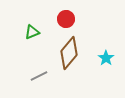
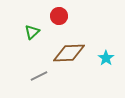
red circle: moved 7 px left, 3 px up
green triangle: rotated 21 degrees counterclockwise
brown diamond: rotated 48 degrees clockwise
